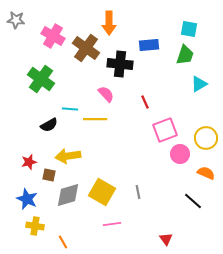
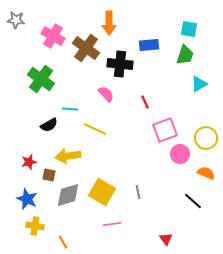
yellow line: moved 10 px down; rotated 25 degrees clockwise
